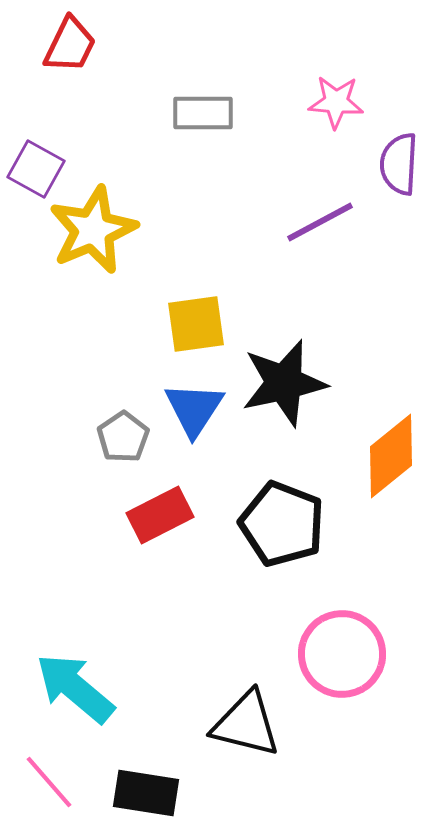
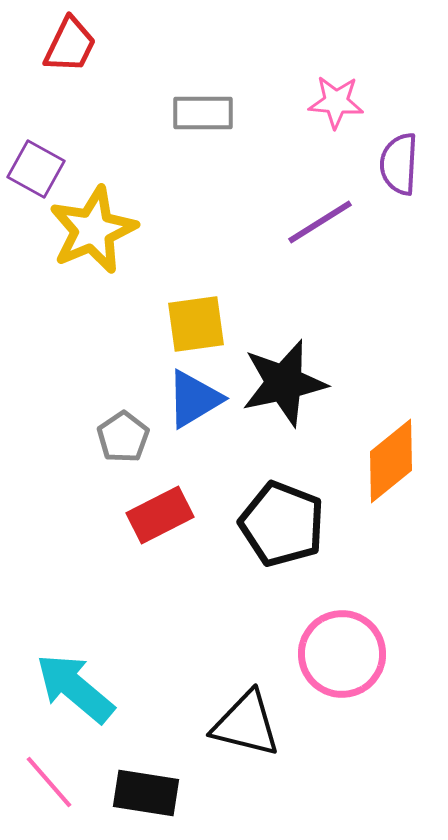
purple line: rotated 4 degrees counterclockwise
blue triangle: moved 10 px up; rotated 26 degrees clockwise
orange diamond: moved 5 px down
